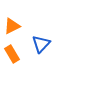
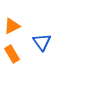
blue triangle: moved 1 px right, 2 px up; rotated 18 degrees counterclockwise
